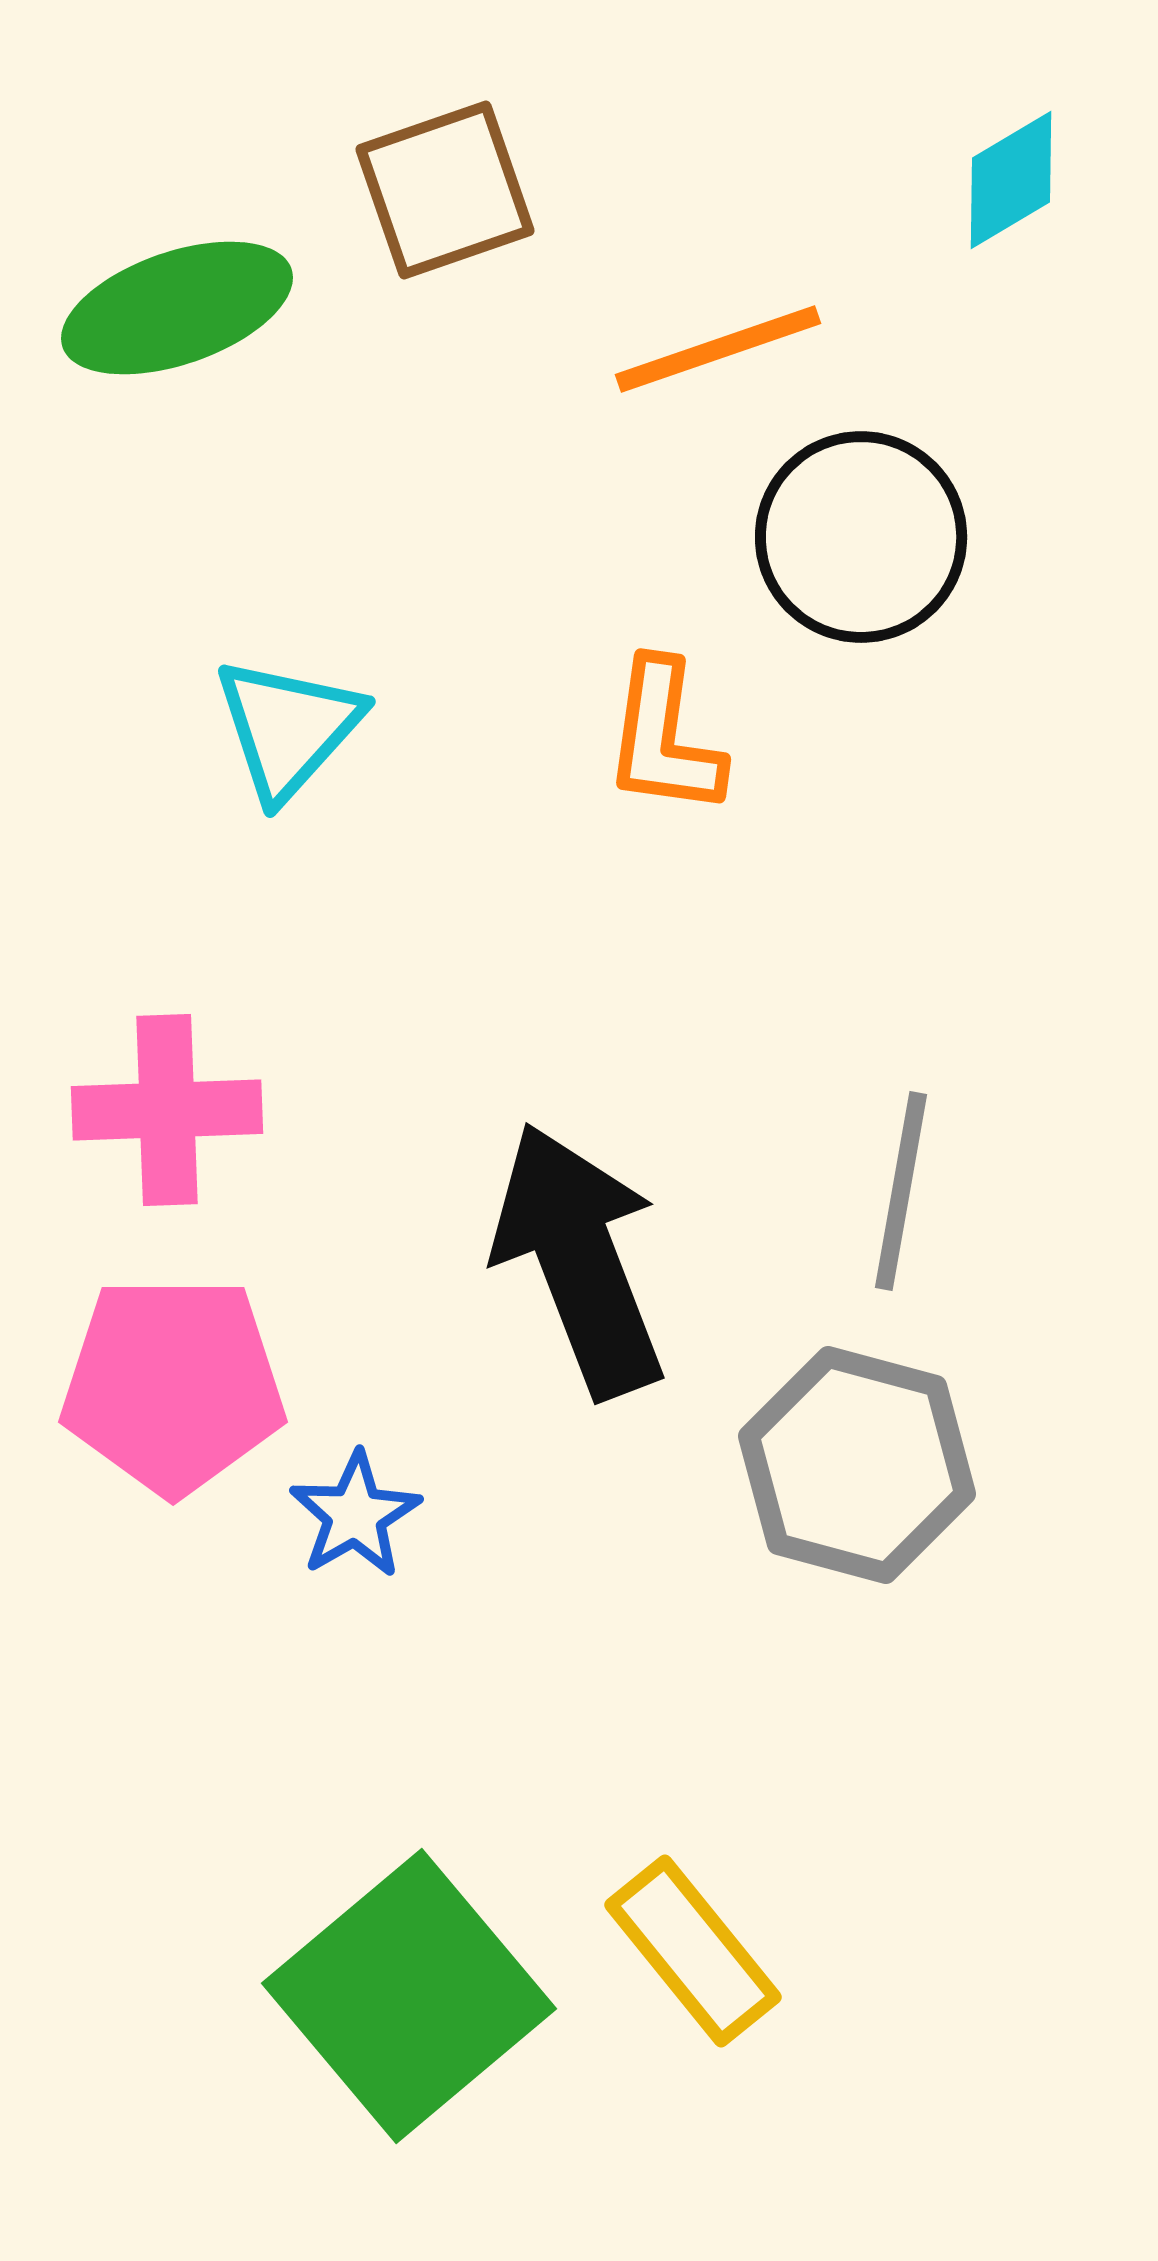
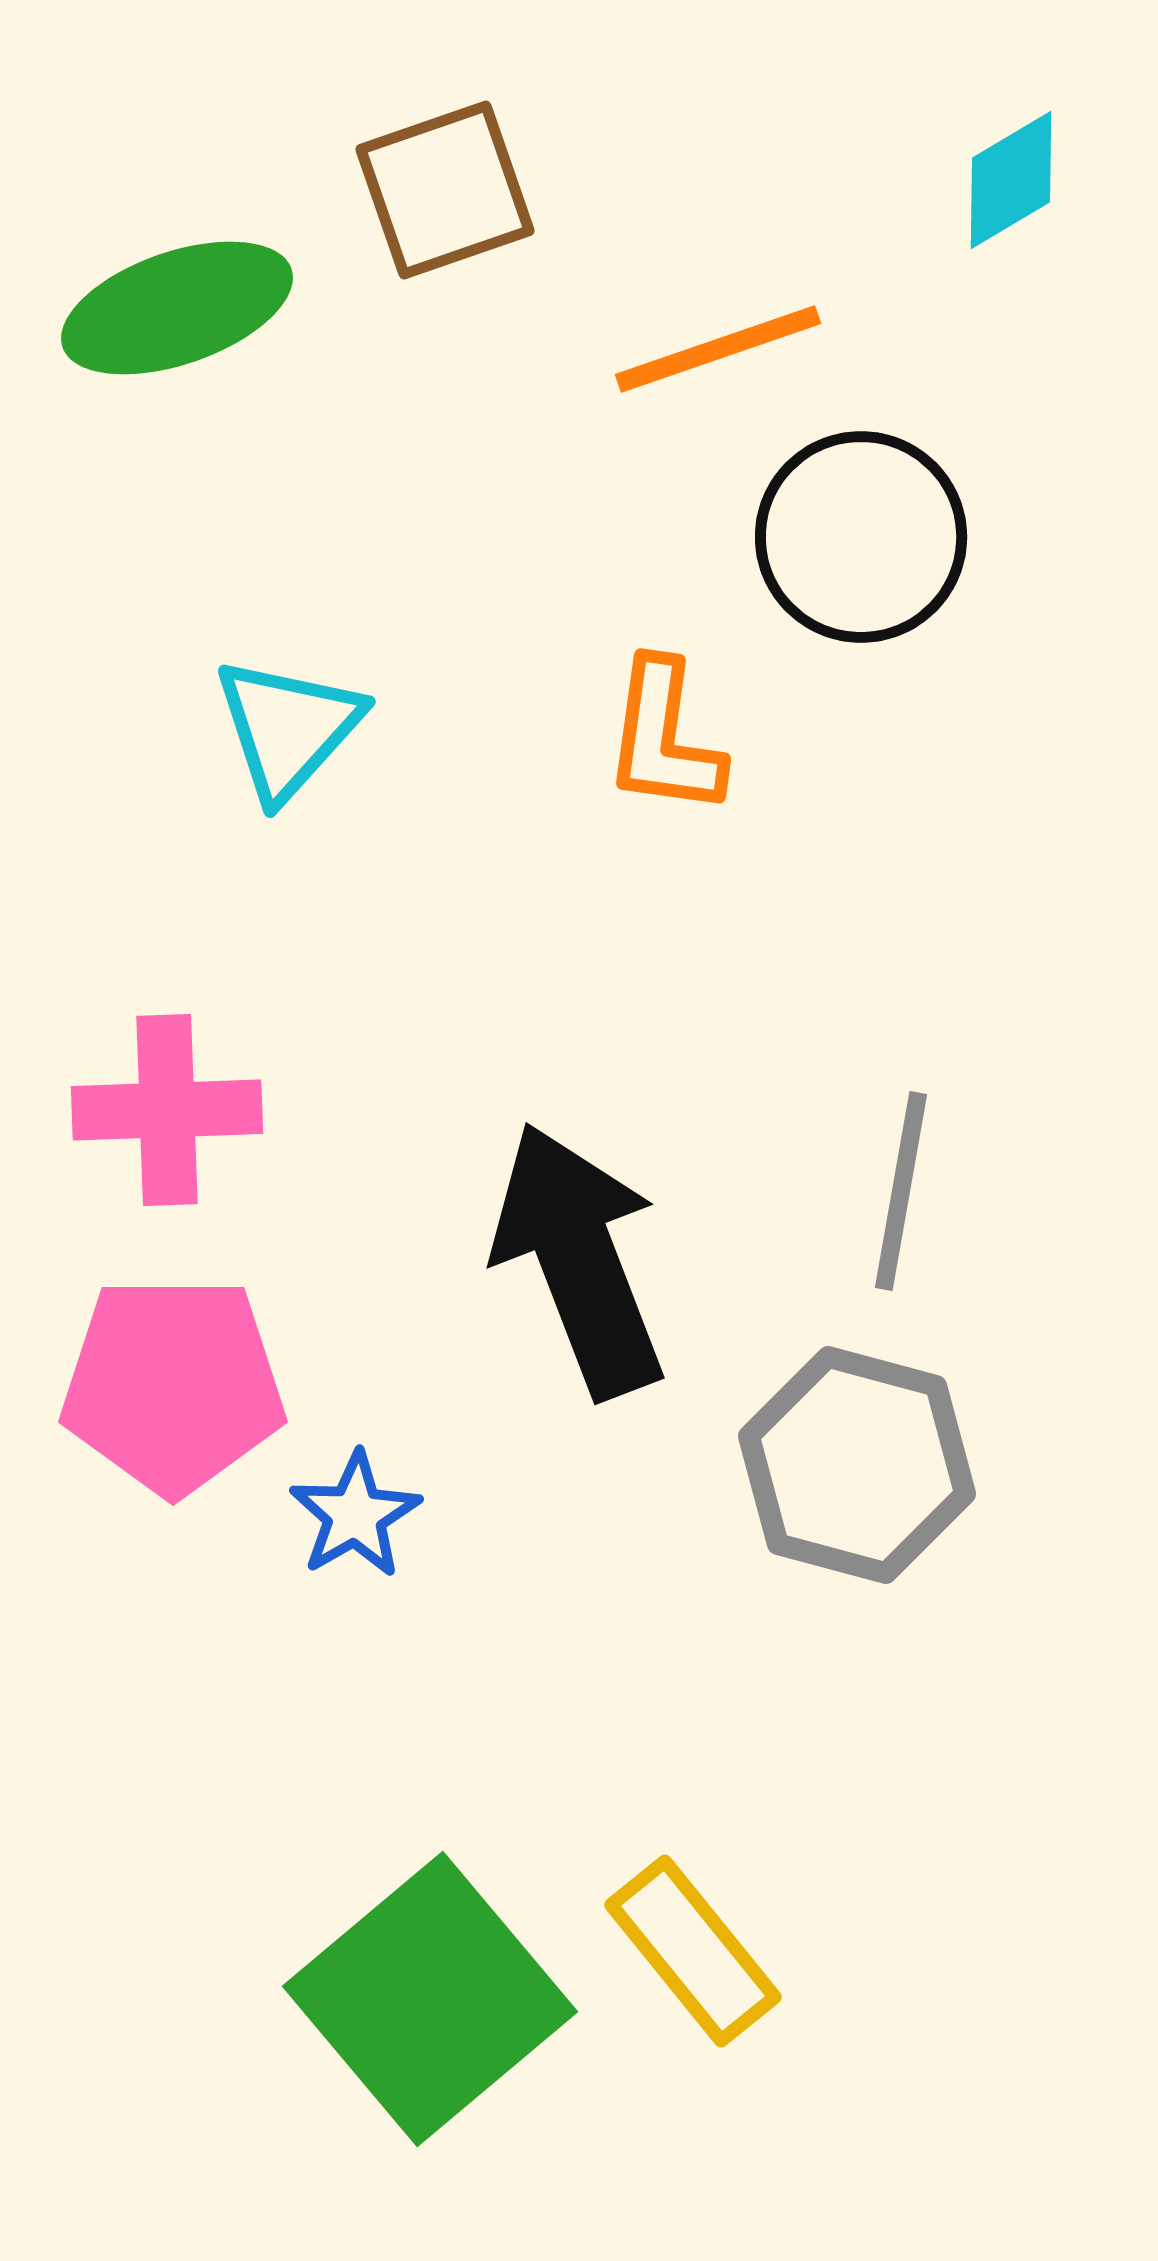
green square: moved 21 px right, 3 px down
